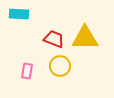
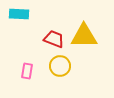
yellow triangle: moved 1 px left, 2 px up
